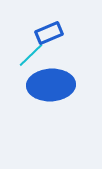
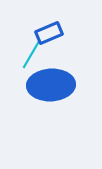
cyan line: rotated 16 degrees counterclockwise
